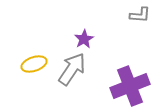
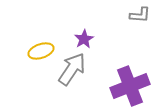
yellow ellipse: moved 7 px right, 13 px up
